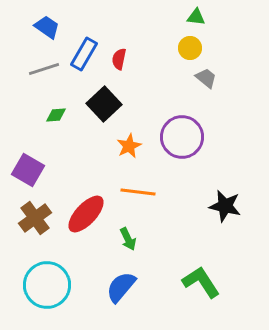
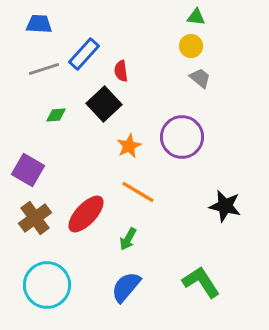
blue trapezoid: moved 8 px left, 3 px up; rotated 32 degrees counterclockwise
yellow circle: moved 1 px right, 2 px up
blue rectangle: rotated 12 degrees clockwise
red semicircle: moved 2 px right, 12 px down; rotated 20 degrees counterclockwise
gray trapezoid: moved 6 px left
orange line: rotated 24 degrees clockwise
green arrow: rotated 55 degrees clockwise
blue semicircle: moved 5 px right
